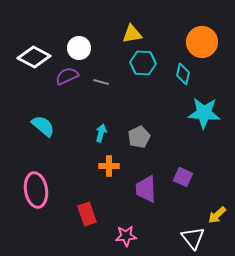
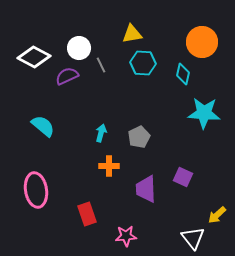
gray line: moved 17 px up; rotated 49 degrees clockwise
